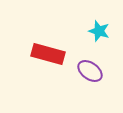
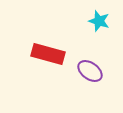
cyan star: moved 10 px up
